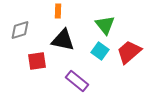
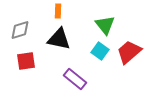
black triangle: moved 4 px left, 1 px up
red square: moved 11 px left
purple rectangle: moved 2 px left, 2 px up
